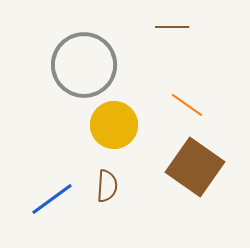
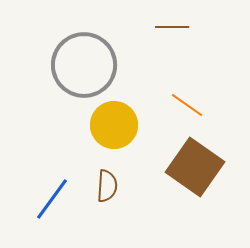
blue line: rotated 18 degrees counterclockwise
